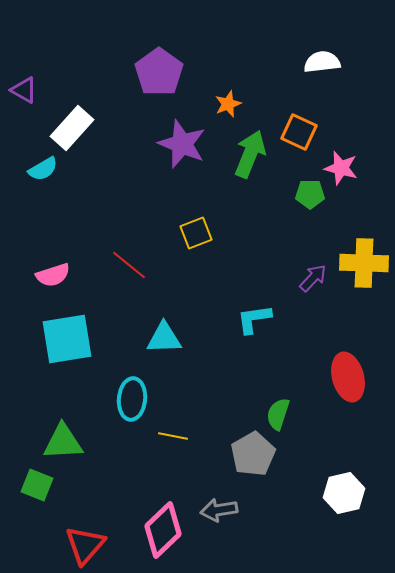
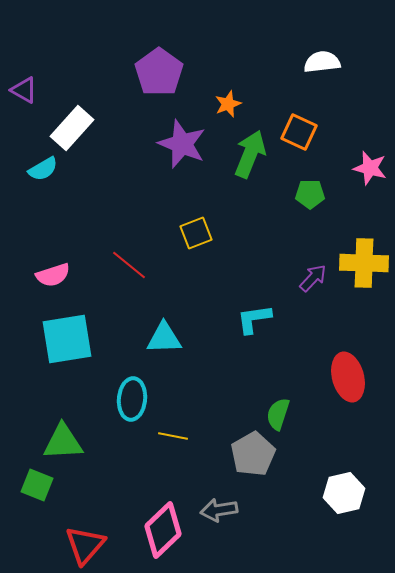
pink star: moved 29 px right
